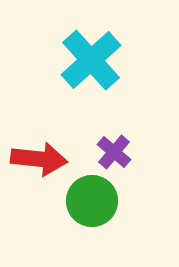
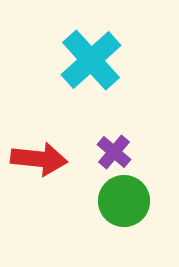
green circle: moved 32 px right
